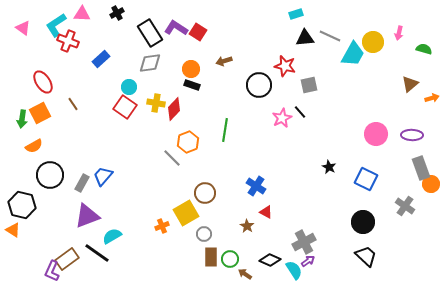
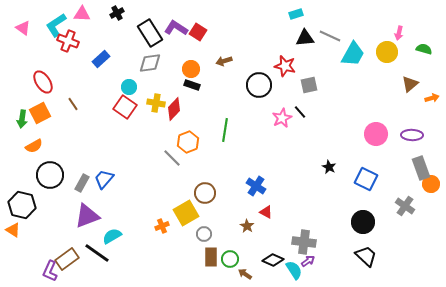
yellow circle at (373, 42): moved 14 px right, 10 px down
blue trapezoid at (103, 176): moved 1 px right, 3 px down
gray cross at (304, 242): rotated 35 degrees clockwise
black diamond at (270, 260): moved 3 px right
purple L-shape at (52, 271): moved 2 px left
